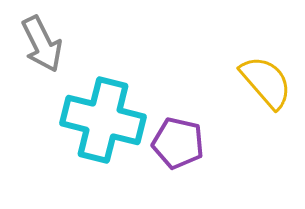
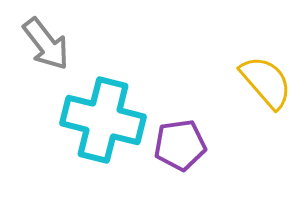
gray arrow: moved 4 px right; rotated 12 degrees counterclockwise
purple pentagon: moved 2 px right, 2 px down; rotated 21 degrees counterclockwise
